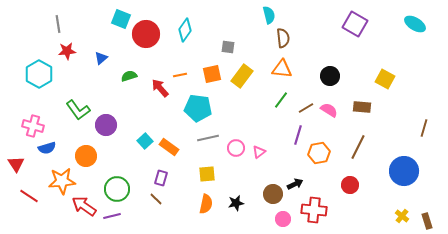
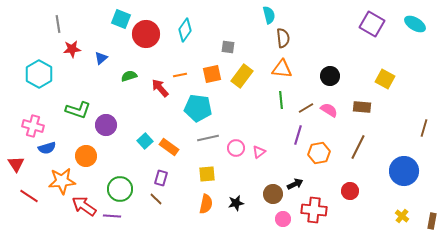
purple square at (355, 24): moved 17 px right
red star at (67, 51): moved 5 px right, 2 px up
green line at (281, 100): rotated 42 degrees counterclockwise
green L-shape at (78, 110): rotated 35 degrees counterclockwise
red circle at (350, 185): moved 6 px down
green circle at (117, 189): moved 3 px right
purple line at (112, 216): rotated 18 degrees clockwise
brown rectangle at (427, 221): moved 5 px right; rotated 28 degrees clockwise
